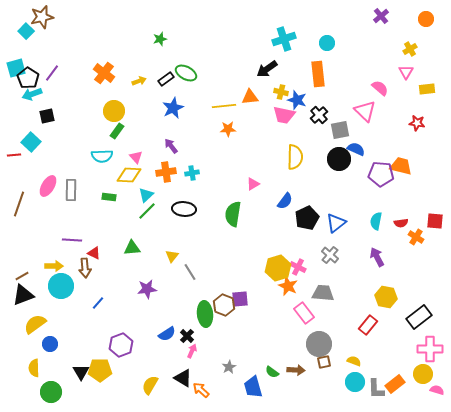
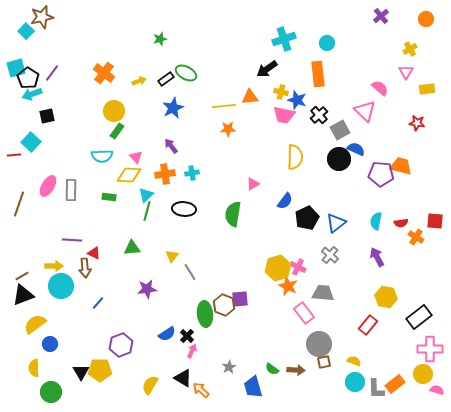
gray square at (340, 130): rotated 18 degrees counterclockwise
orange cross at (166, 172): moved 1 px left, 2 px down
green line at (147, 211): rotated 30 degrees counterclockwise
green semicircle at (272, 372): moved 3 px up
